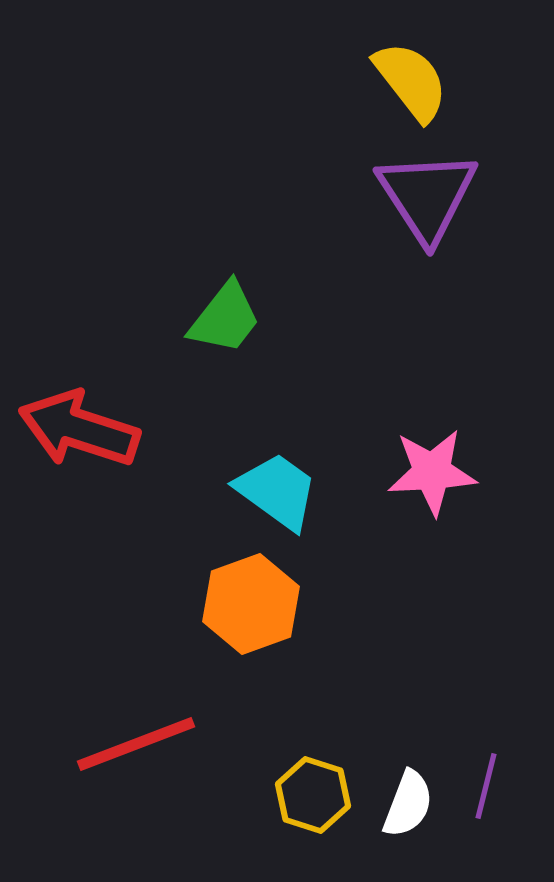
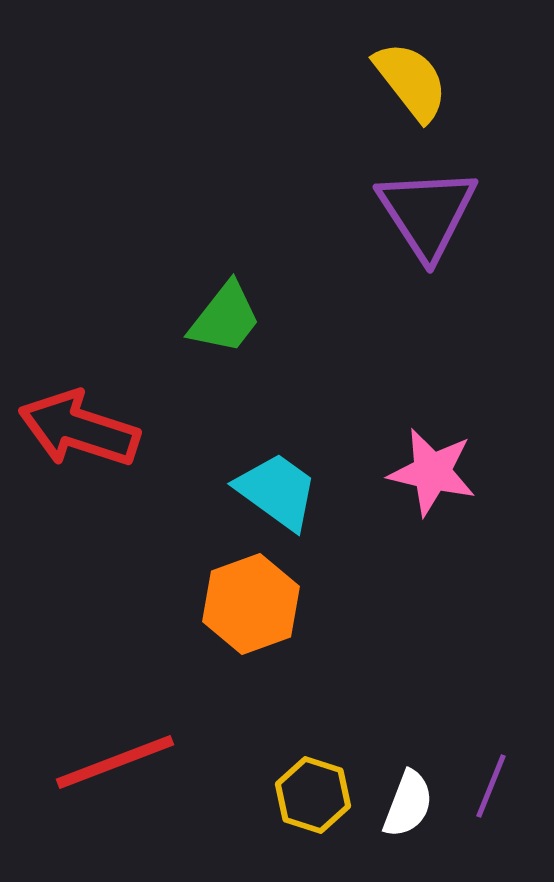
purple triangle: moved 17 px down
pink star: rotated 16 degrees clockwise
red line: moved 21 px left, 18 px down
purple line: moved 5 px right; rotated 8 degrees clockwise
